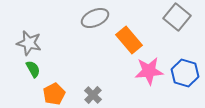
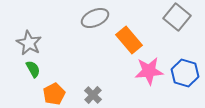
gray star: rotated 15 degrees clockwise
